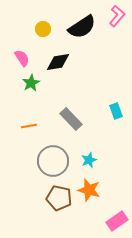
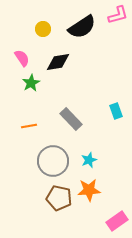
pink L-shape: moved 1 px right, 1 px up; rotated 35 degrees clockwise
orange star: rotated 20 degrees counterclockwise
